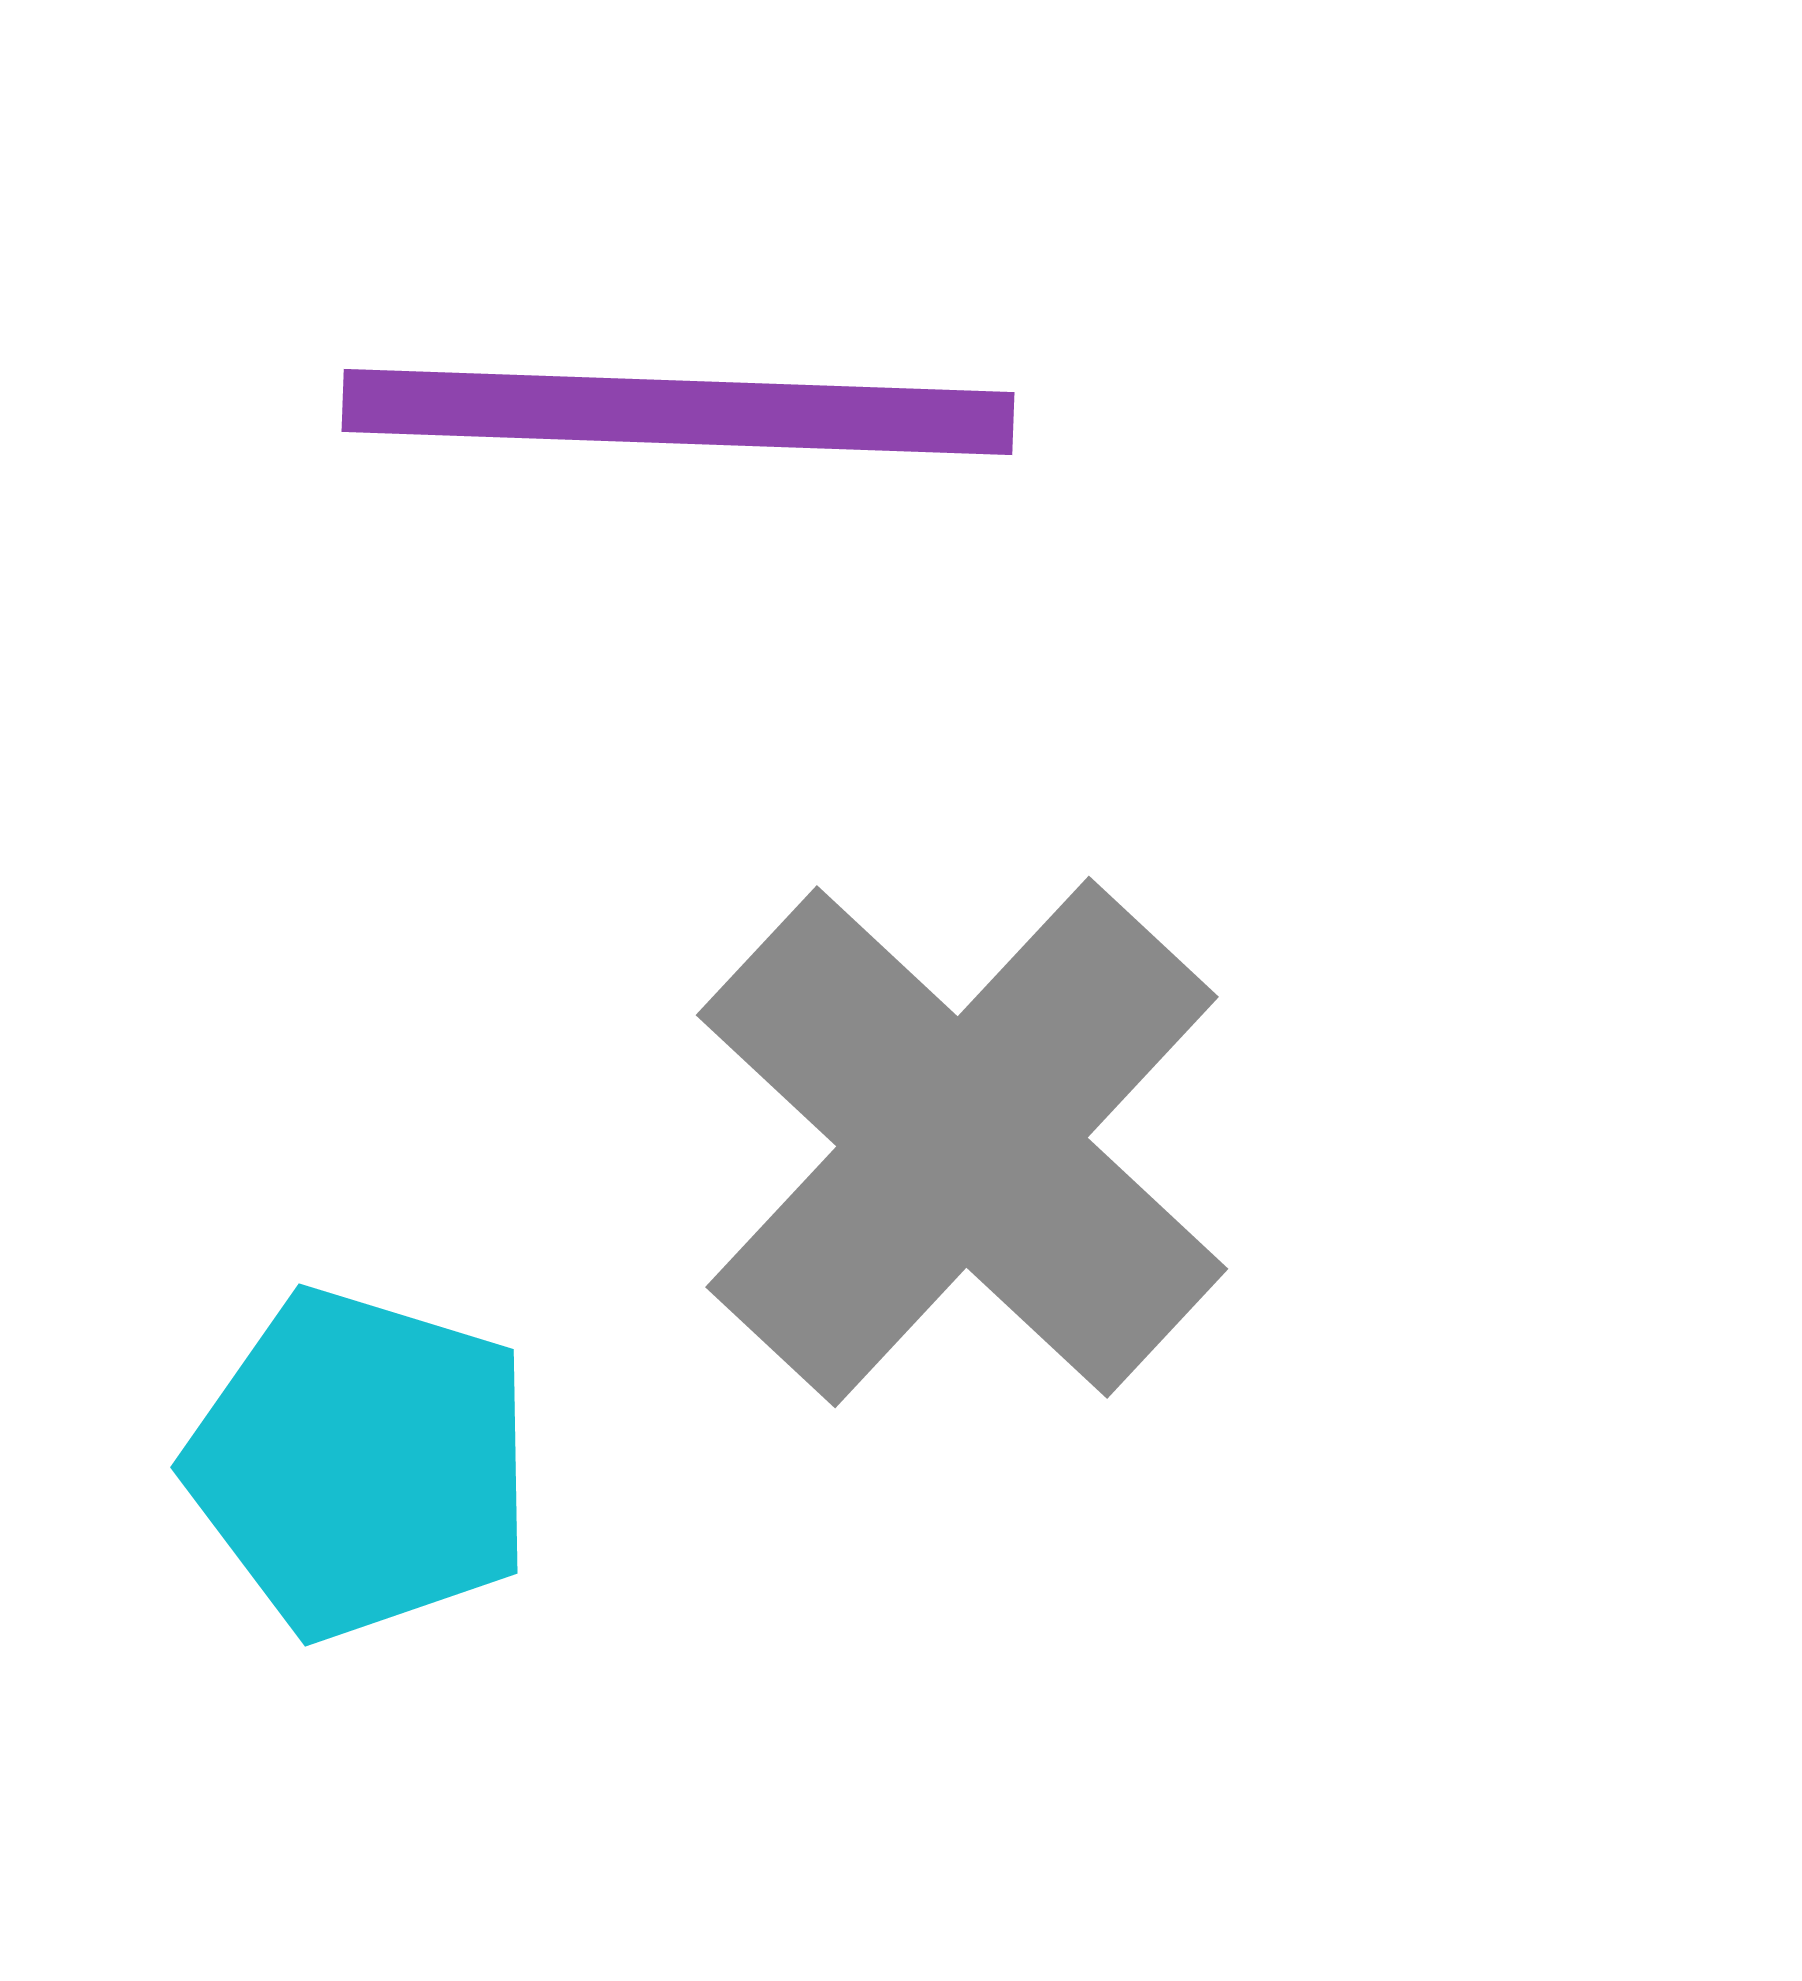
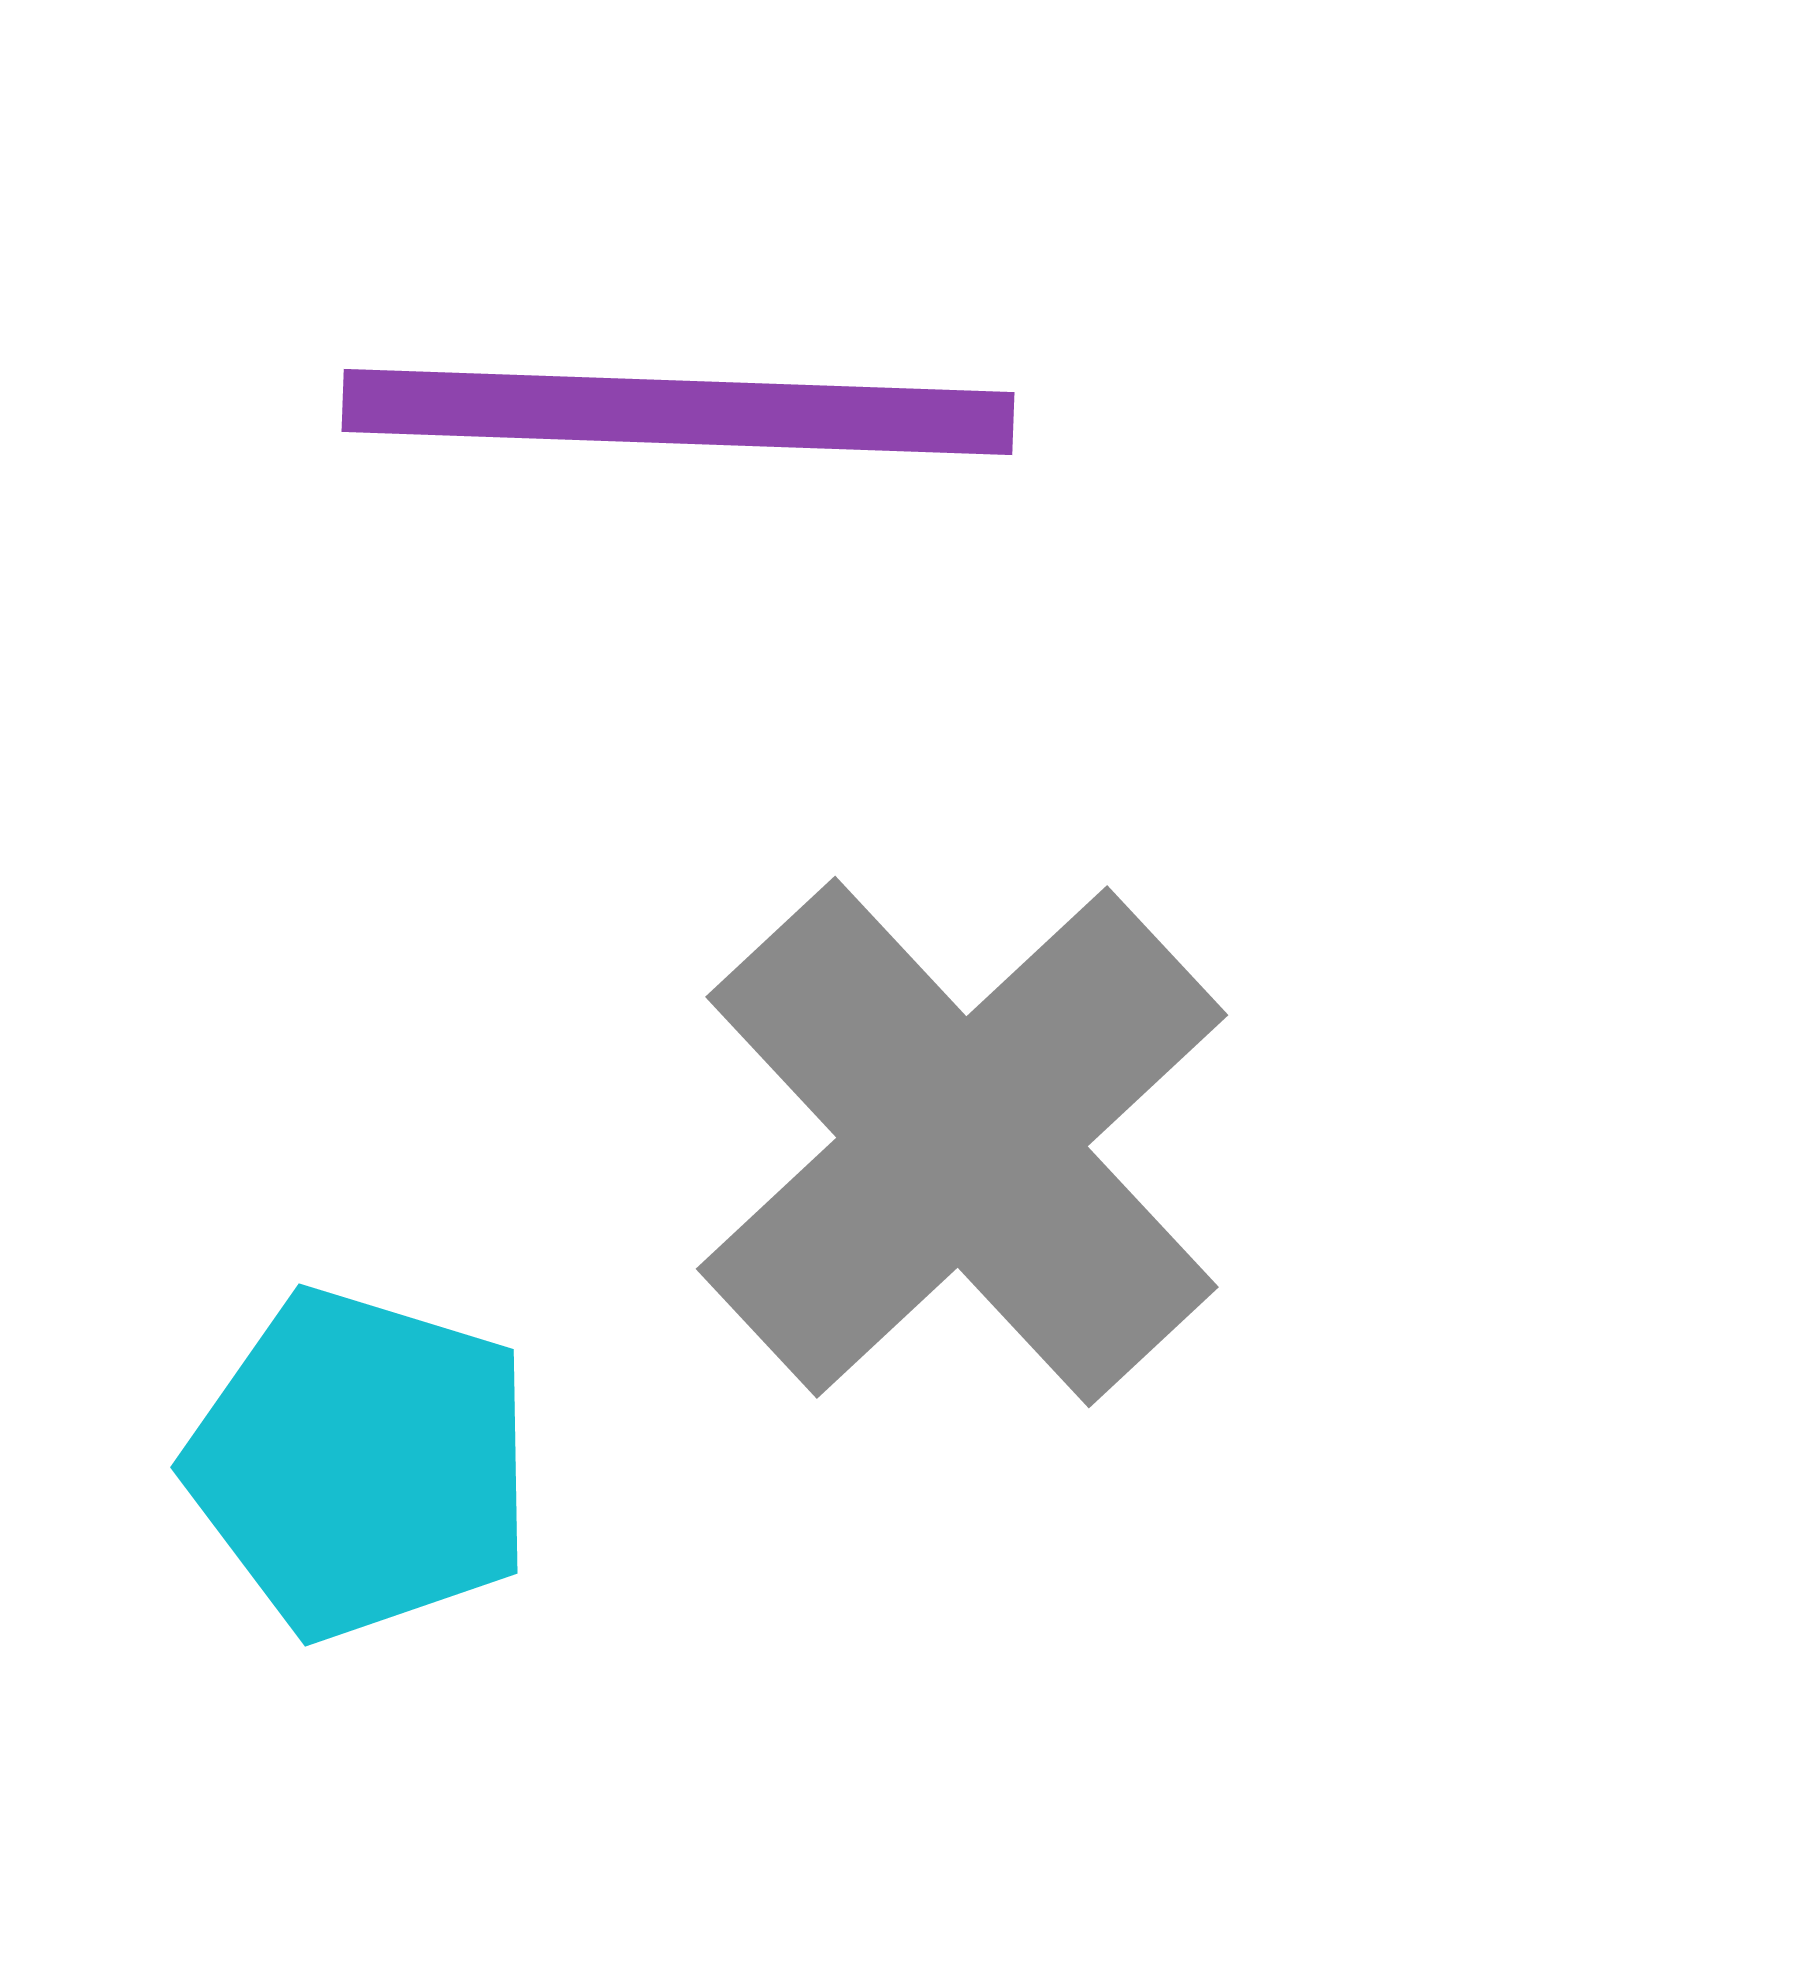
gray cross: rotated 4 degrees clockwise
